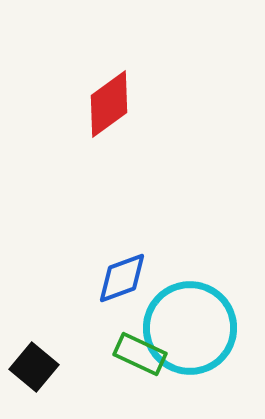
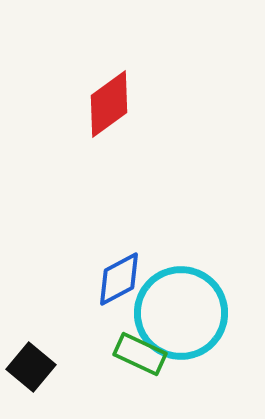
blue diamond: moved 3 px left, 1 px down; rotated 8 degrees counterclockwise
cyan circle: moved 9 px left, 15 px up
black square: moved 3 px left
